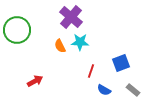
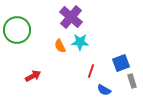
red arrow: moved 2 px left, 5 px up
gray rectangle: moved 1 px left, 9 px up; rotated 32 degrees clockwise
